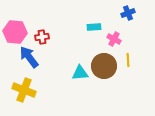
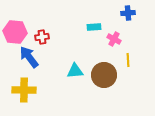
blue cross: rotated 16 degrees clockwise
brown circle: moved 9 px down
cyan triangle: moved 5 px left, 2 px up
yellow cross: rotated 20 degrees counterclockwise
